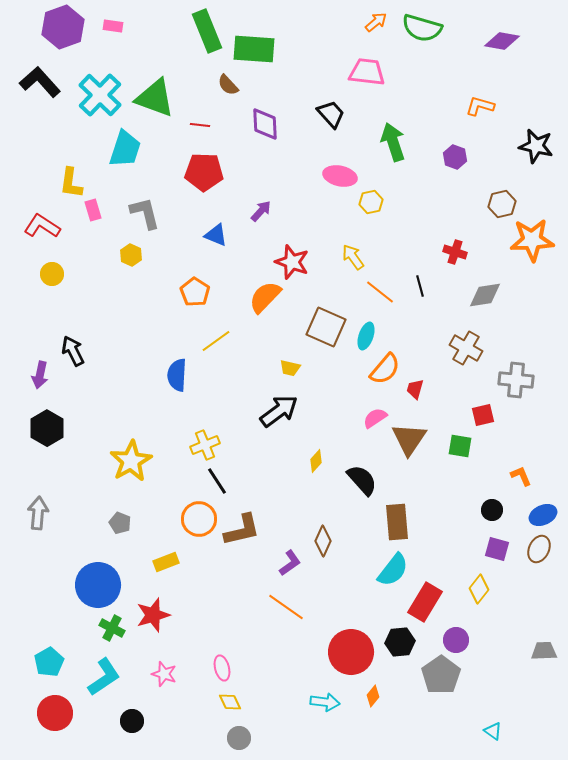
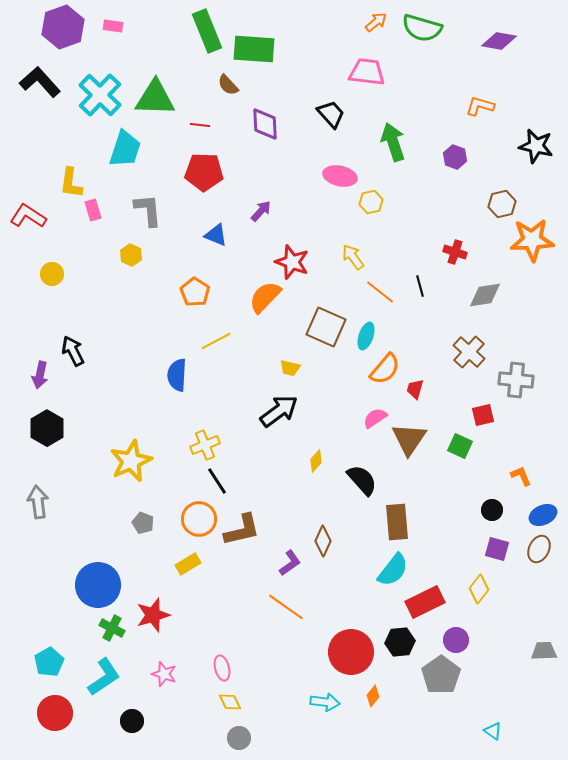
purple diamond at (502, 41): moved 3 px left
green triangle at (155, 98): rotated 18 degrees counterclockwise
gray L-shape at (145, 213): moved 3 px right, 3 px up; rotated 9 degrees clockwise
red L-shape at (42, 226): moved 14 px left, 10 px up
yellow line at (216, 341): rotated 8 degrees clockwise
brown cross at (466, 348): moved 3 px right, 4 px down; rotated 12 degrees clockwise
green square at (460, 446): rotated 15 degrees clockwise
yellow star at (131, 461): rotated 6 degrees clockwise
gray arrow at (38, 513): moved 11 px up; rotated 12 degrees counterclockwise
gray pentagon at (120, 523): moved 23 px right
yellow rectangle at (166, 562): moved 22 px right, 2 px down; rotated 10 degrees counterclockwise
red rectangle at (425, 602): rotated 33 degrees clockwise
